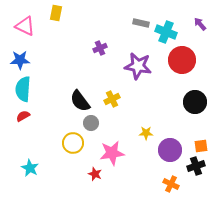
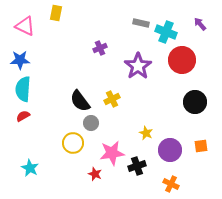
purple star: rotated 28 degrees clockwise
yellow star: rotated 24 degrees clockwise
black cross: moved 59 px left
